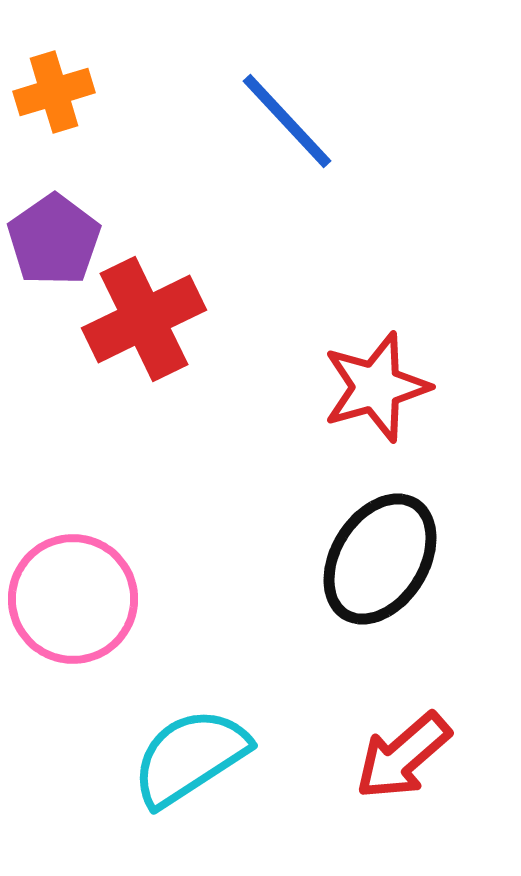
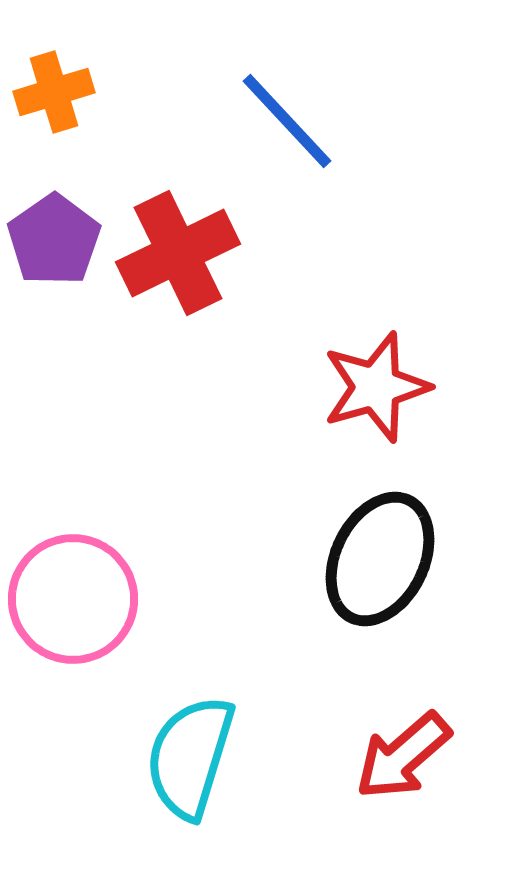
red cross: moved 34 px right, 66 px up
black ellipse: rotated 6 degrees counterclockwise
cyan semicircle: rotated 40 degrees counterclockwise
